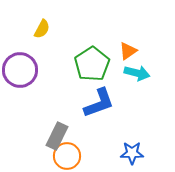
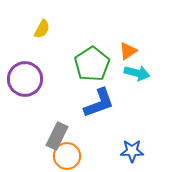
purple circle: moved 5 px right, 9 px down
blue star: moved 2 px up
